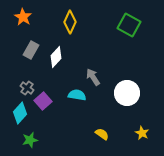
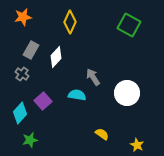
orange star: rotated 30 degrees clockwise
gray cross: moved 5 px left, 14 px up
yellow star: moved 5 px left, 12 px down
